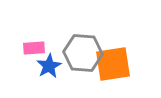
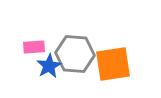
pink rectangle: moved 1 px up
gray hexagon: moved 8 px left, 1 px down
